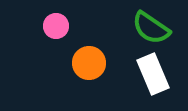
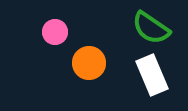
pink circle: moved 1 px left, 6 px down
white rectangle: moved 1 px left, 1 px down
